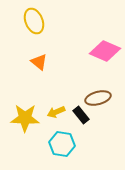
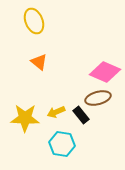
pink diamond: moved 21 px down
